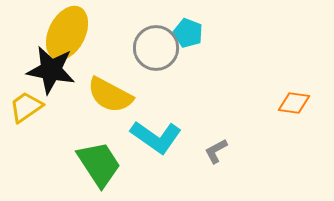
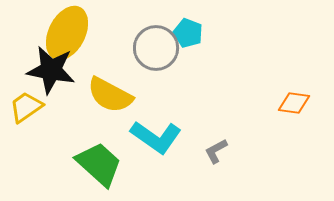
green trapezoid: rotated 15 degrees counterclockwise
